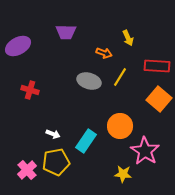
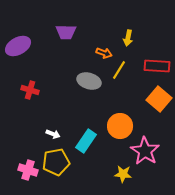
yellow arrow: rotated 35 degrees clockwise
yellow line: moved 1 px left, 7 px up
pink cross: moved 1 px right; rotated 30 degrees counterclockwise
